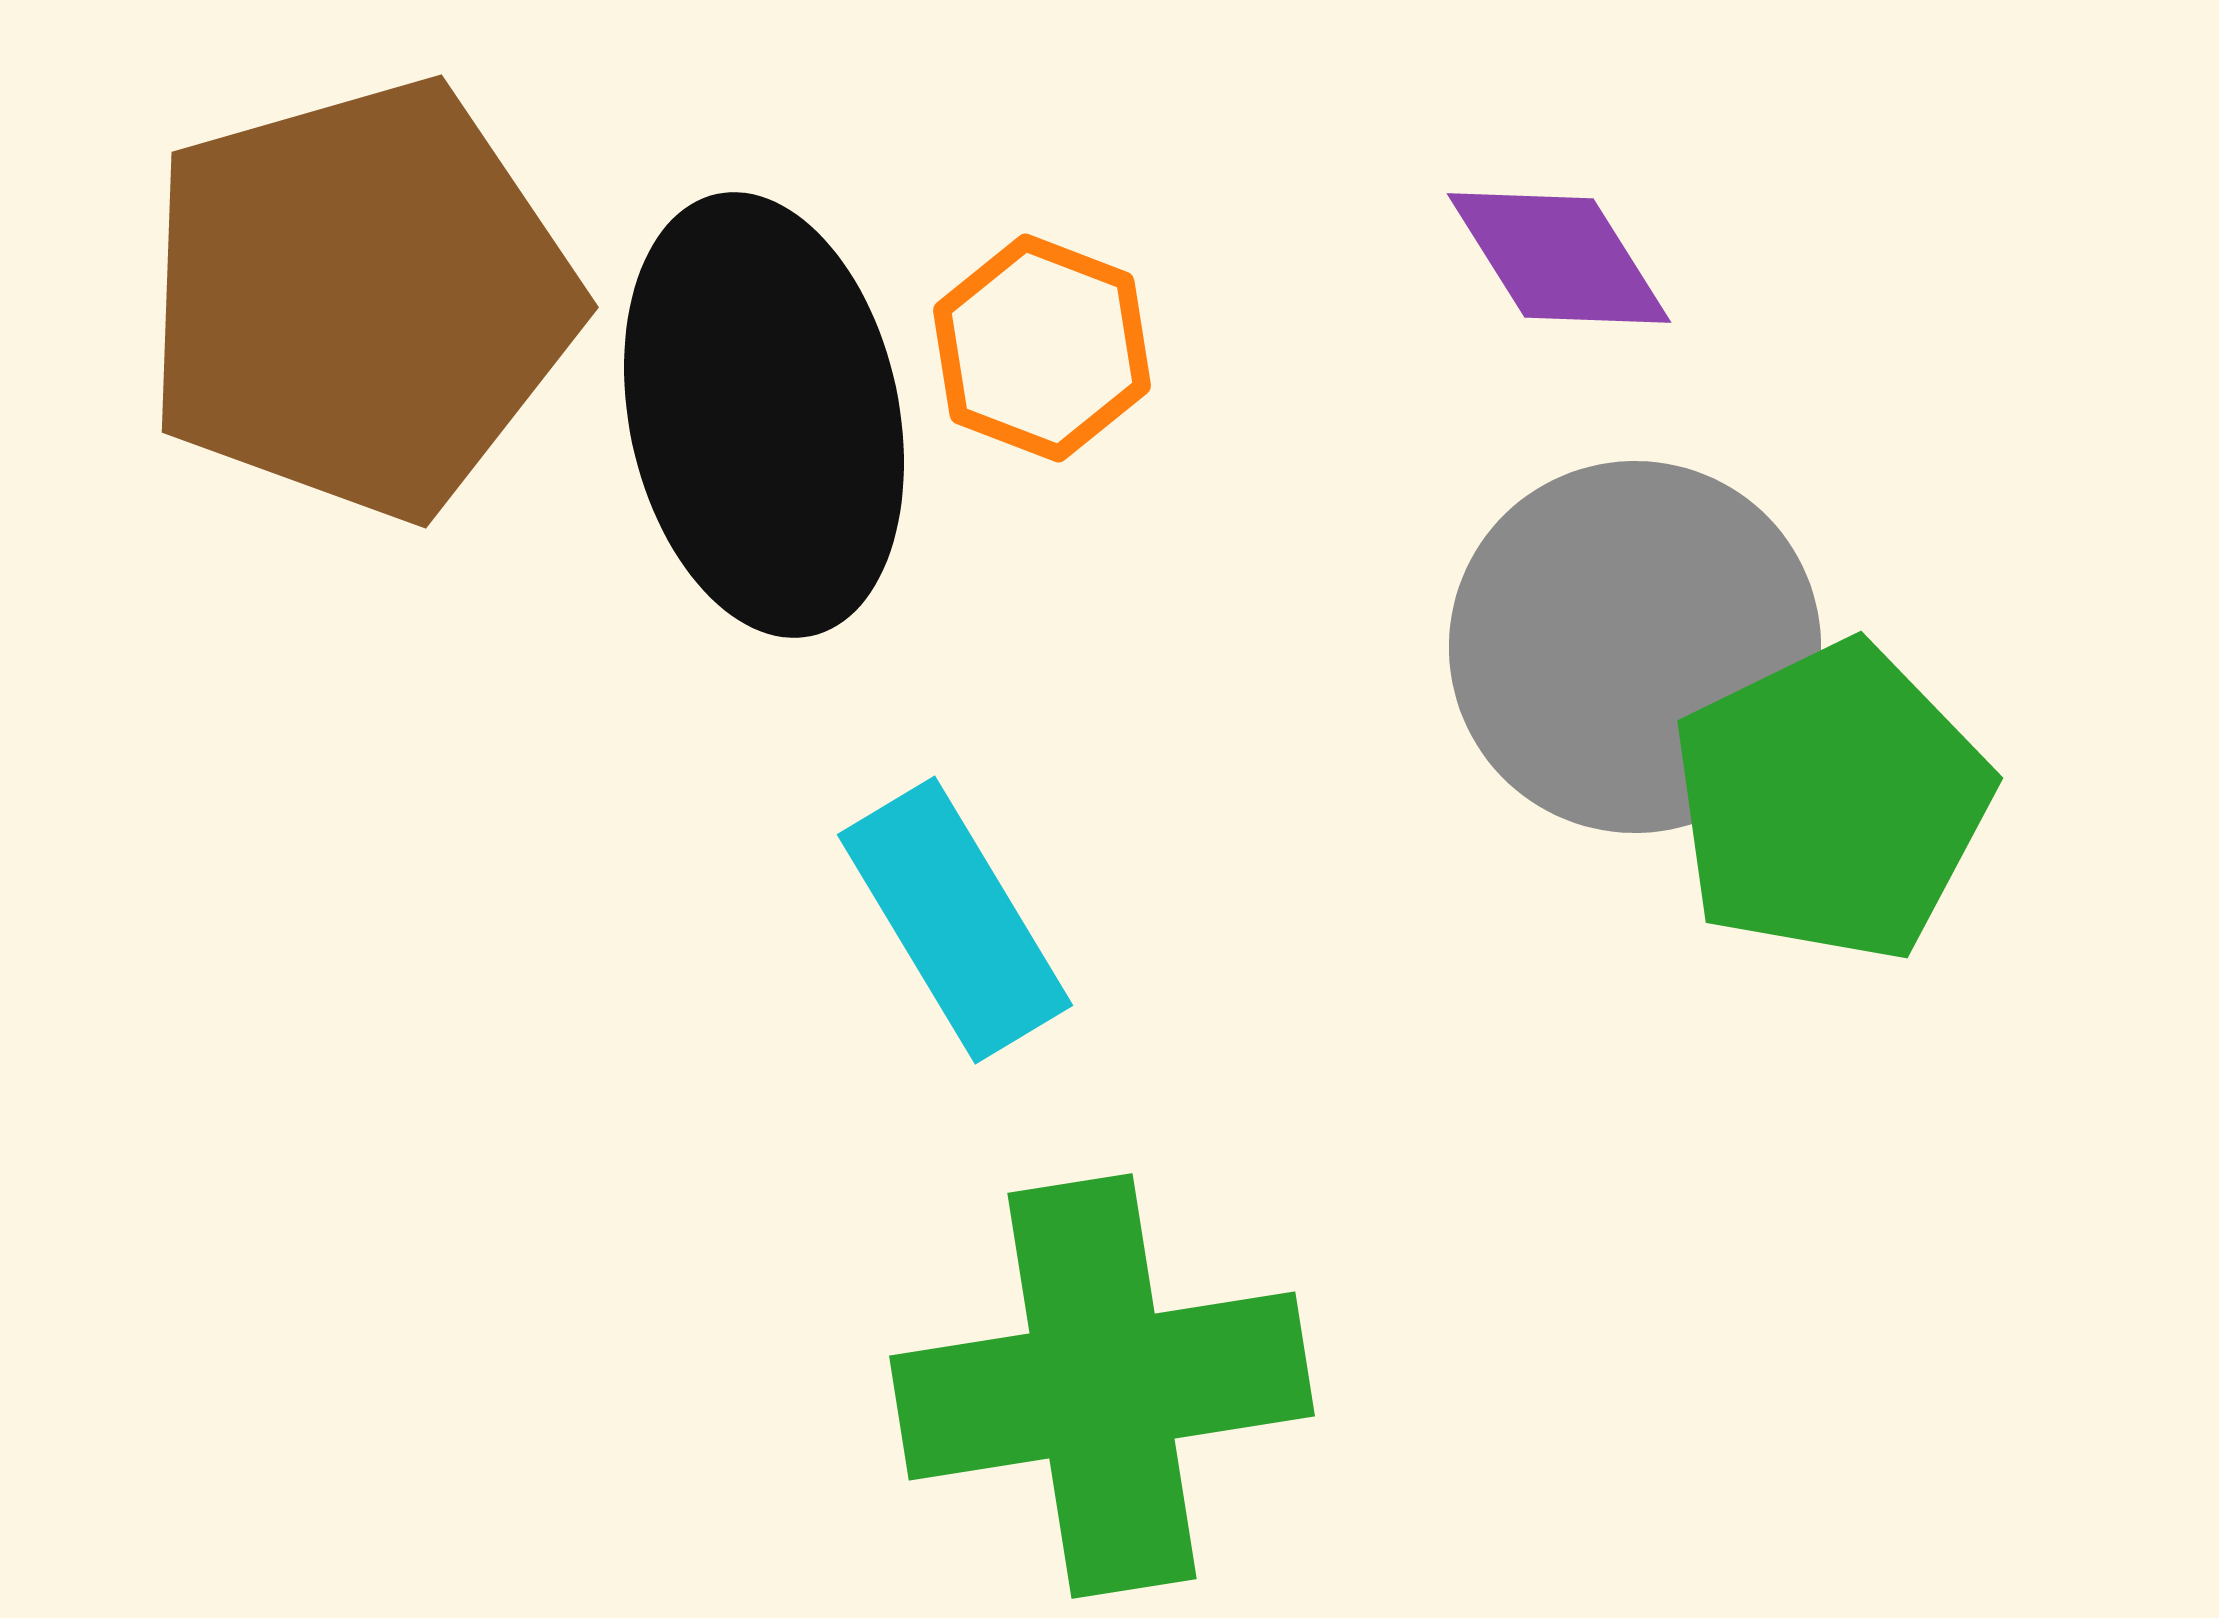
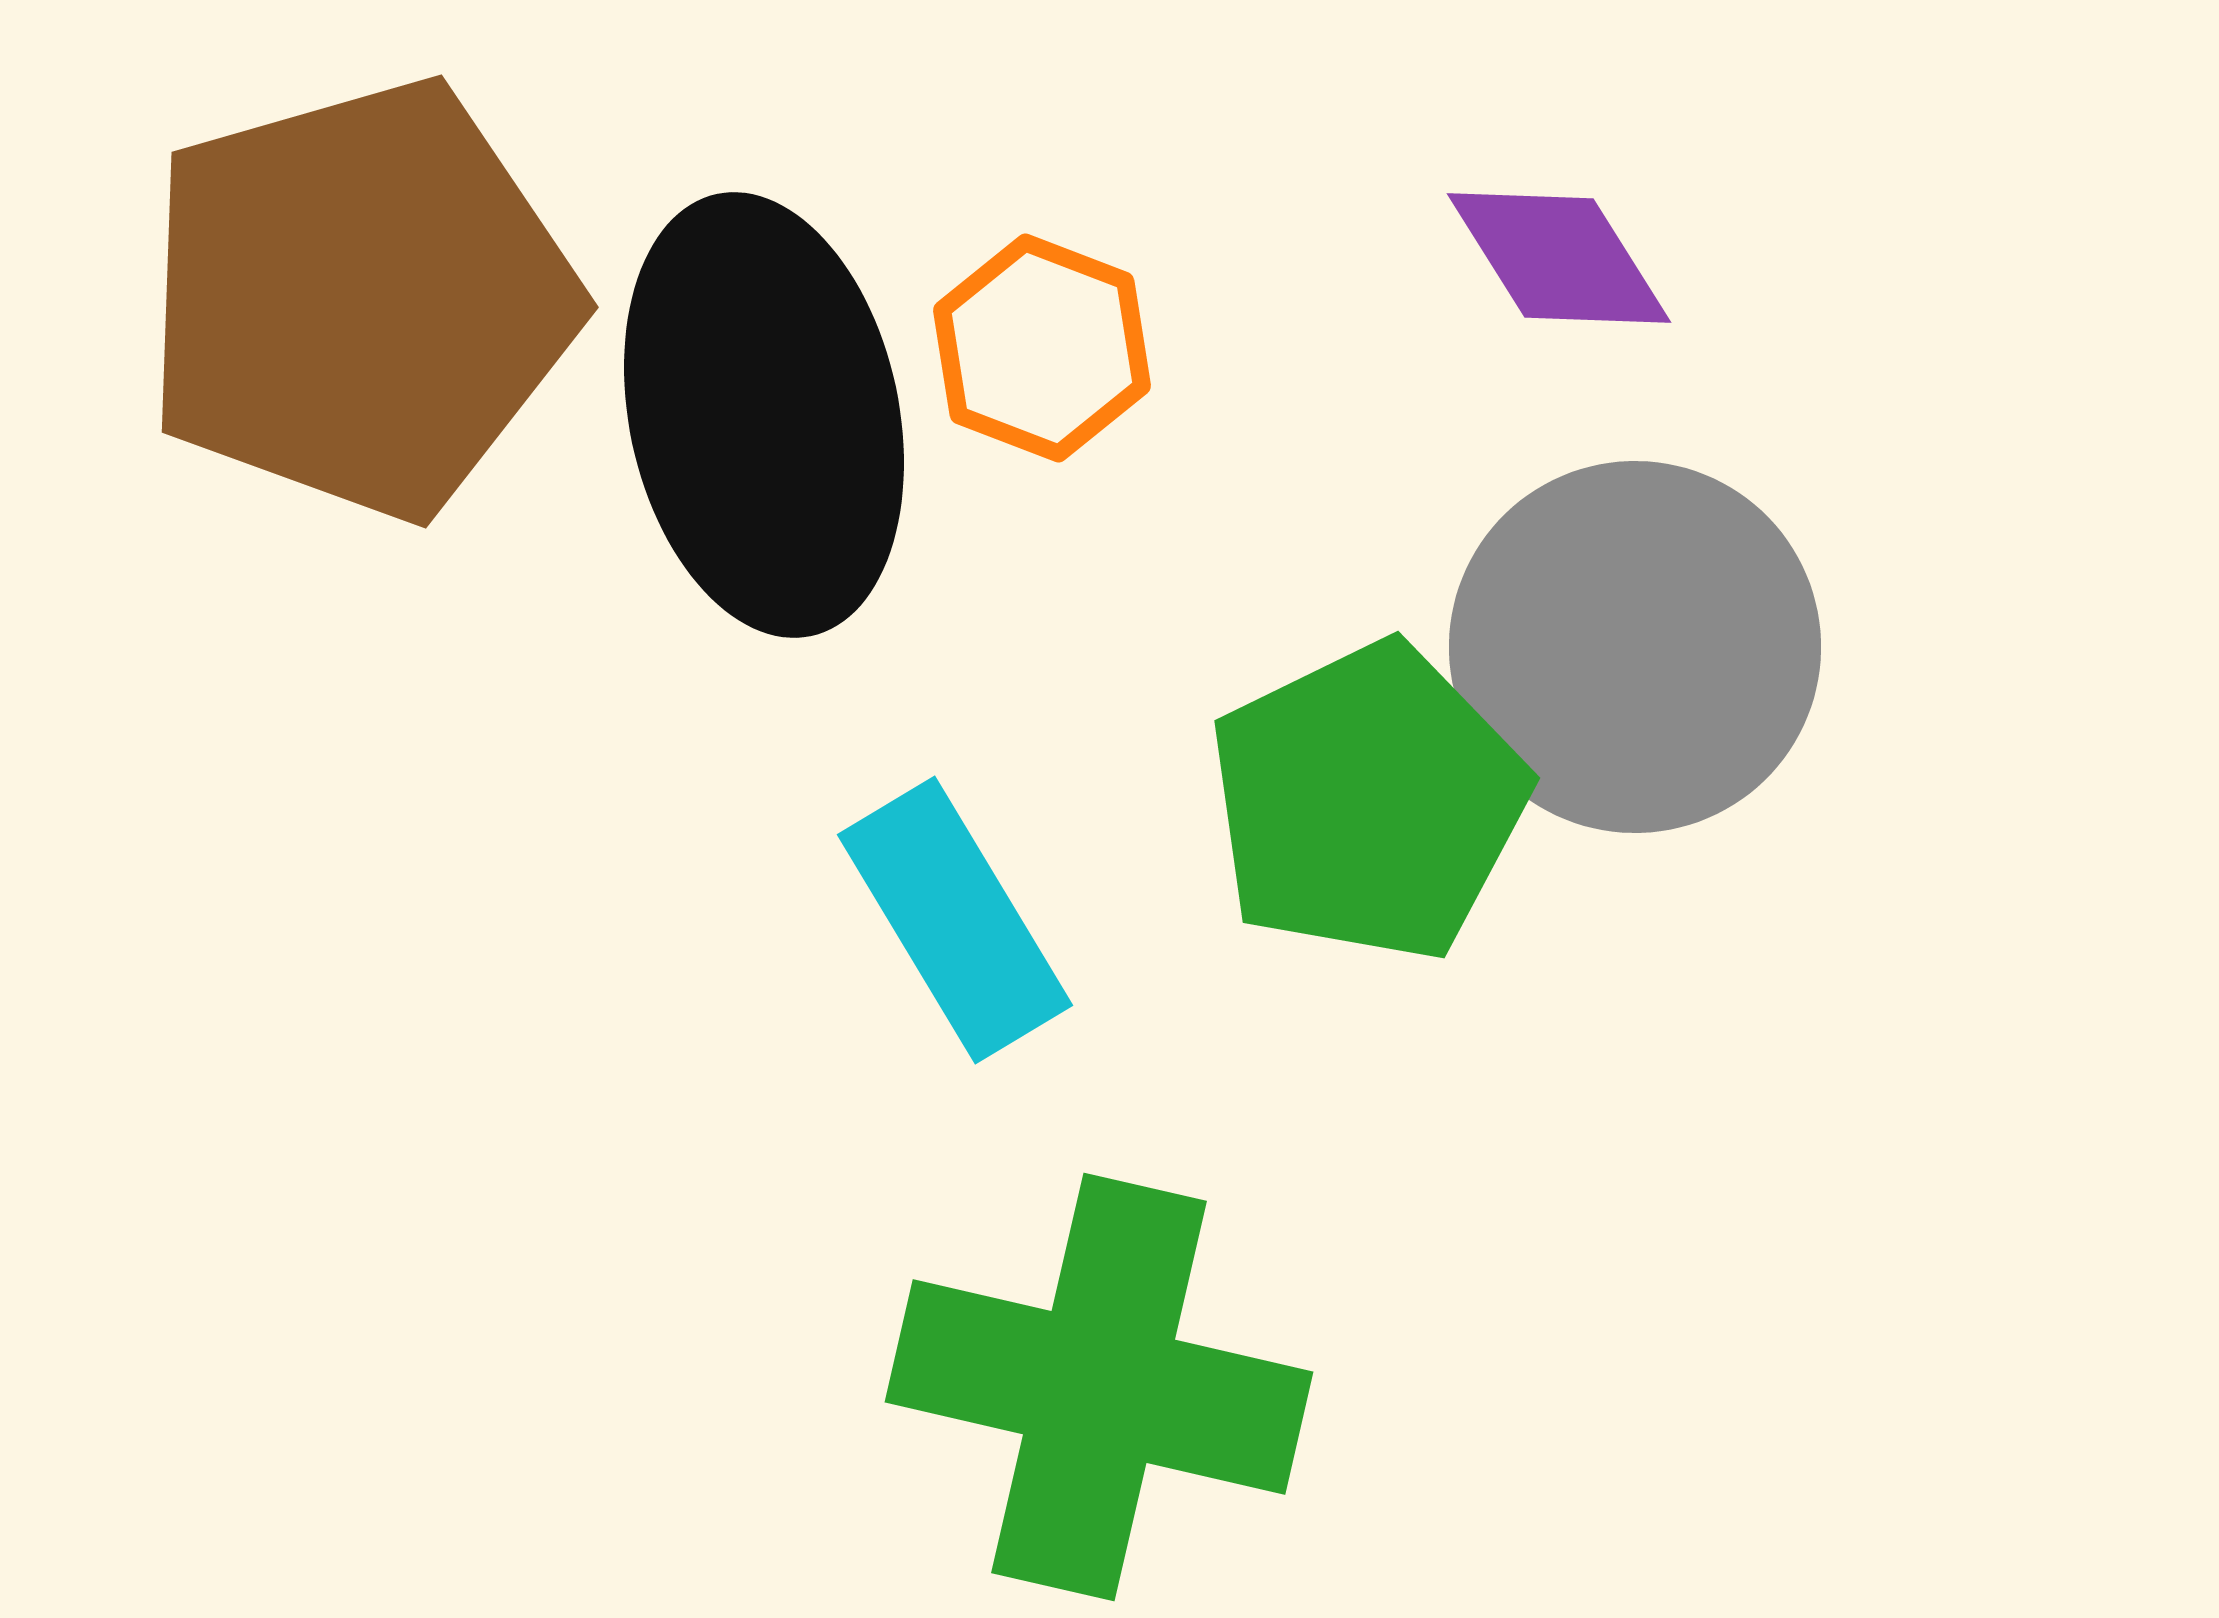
green pentagon: moved 463 px left
green cross: moved 3 px left, 1 px down; rotated 22 degrees clockwise
